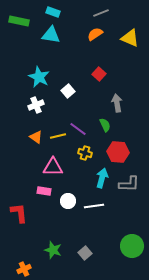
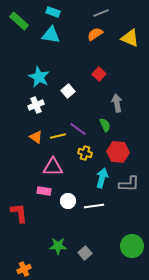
green rectangle: rotated 30 degrees clockwise
green star: moved 5 px right, 4 px up; rotated 18 degrees counterclockwise
